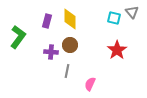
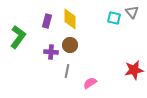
red star: moved 17 px right, 20 px down; rotated 24 degrees clockwise
pink semicircle: moved 1 px up; rotated 32 degrees clockwise
